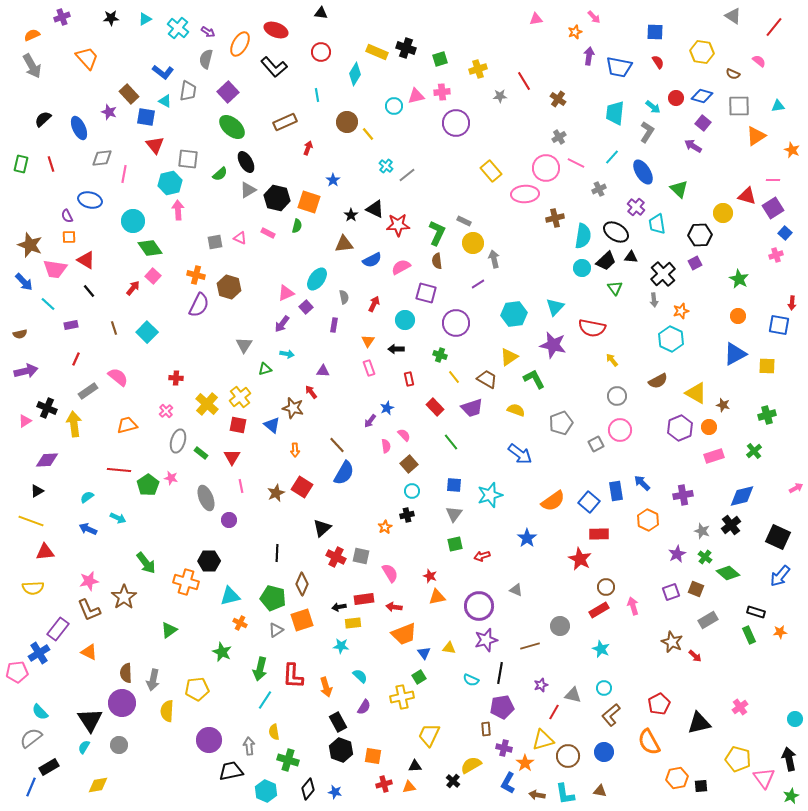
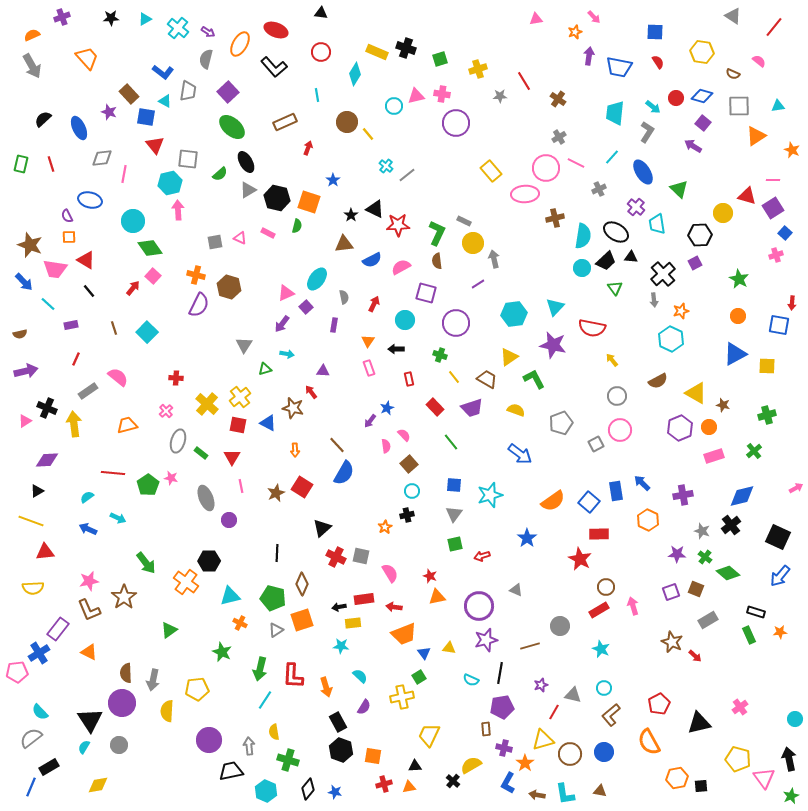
pink cross at (442, 92): moved 2 px down; rotated 14 degrees clockwise
blue triangle at (272, 425): moved 4 px left, 2 px up; rotated 12 degrees counterclockwise
red line at (119, 470): moved 6 px left, 3 px down
purple star at (677, 554): rotated 30 degrees clockwise
orange cross at (186, 582): rotated 20 degrees clockwise
brown circle at (568, 756): moved 2 px right, 2 px up
